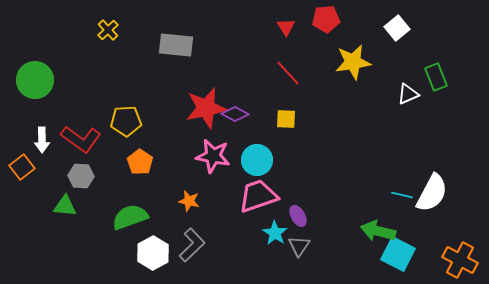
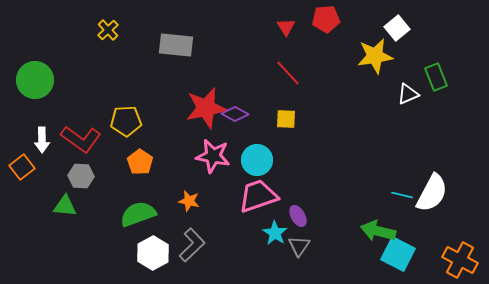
yellow star: moved 22 px right, 6 px up
green semicircle: moved 8 px right, 3 px up
